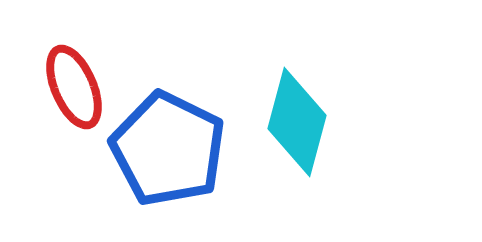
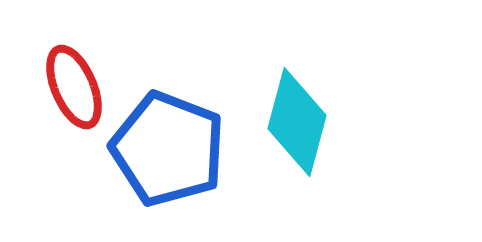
blue pentagon: rotated 5 degrees counterclockwise
